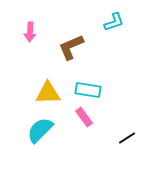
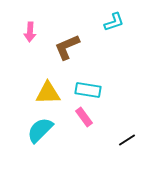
brown L-shape: moved 4 px left
black line: moved 2 px down
